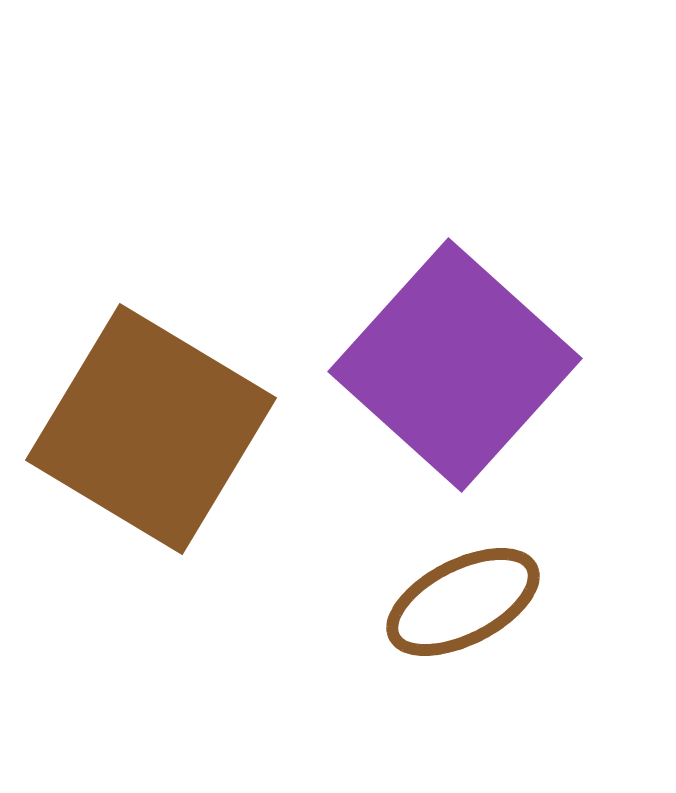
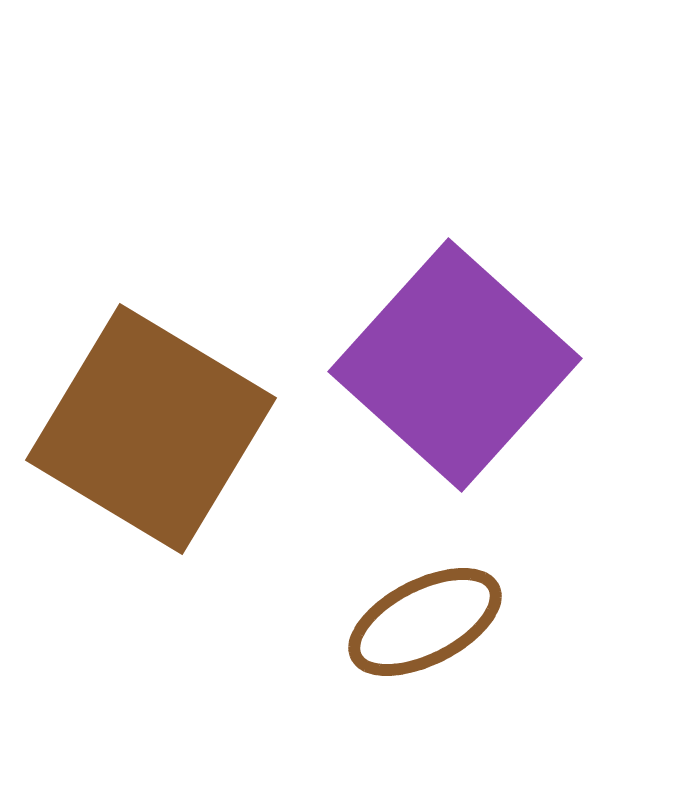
brown ellipse: moved 38 px left, 20 px down
